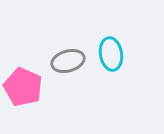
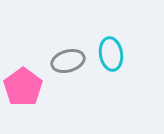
pink pentagon: rotated 12 degrees clockwise
